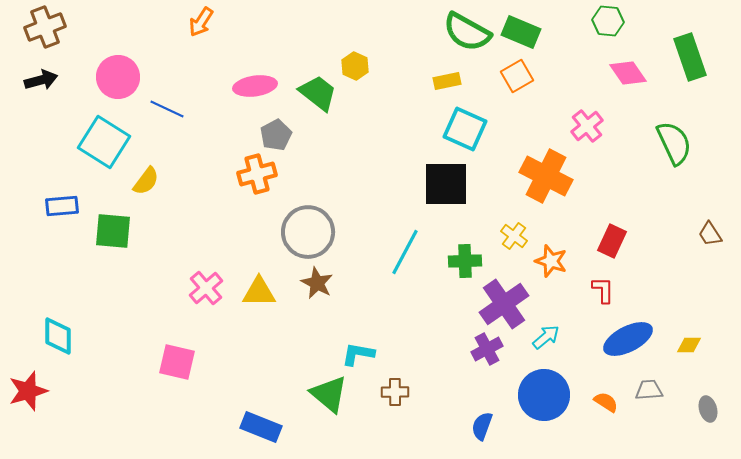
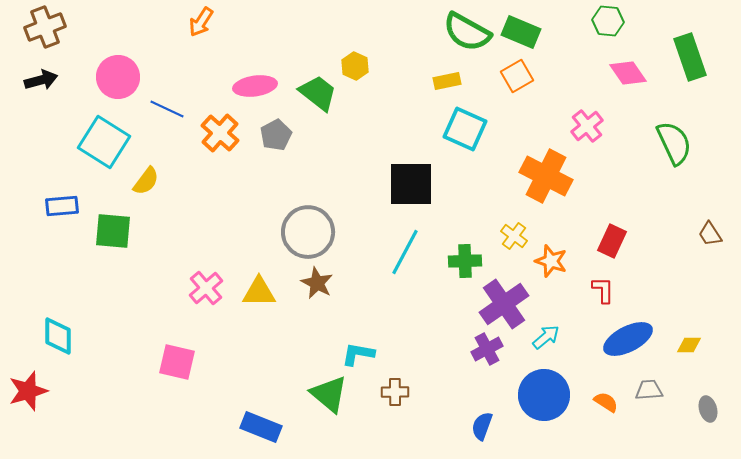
orange cross at (257, 174): moved 37 px left, 41 px up; rotated 33 degrees counterclockwise
black square at (446, 184): moved 35 px left
